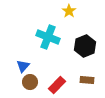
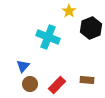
black hexagon: moved 6 px right, 18 px up
brown circle: moved 2 px down
